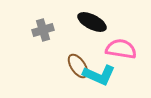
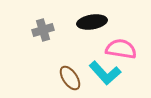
black ellipse: rotated 36 degrees counterclockwise
brown ellipse: moved 8 px left, 12 px down
cyan L-shape: moved 6 px right, 2 px up; rotated 24 degrees clockwise
